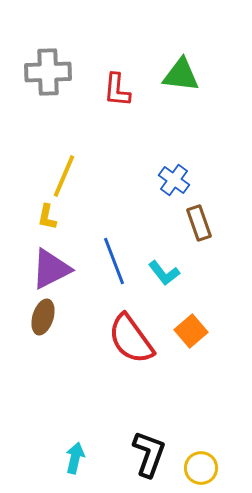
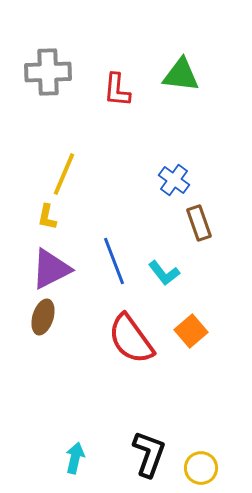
yellow line: moved 2 px up
